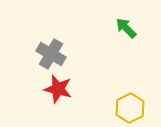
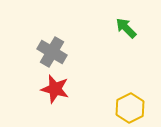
gray cross: moved 1 px right, 2 px up
red star: moved 3 px left
